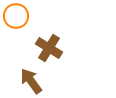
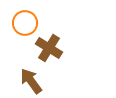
orange circle: moved 9 px right, 7 px down
